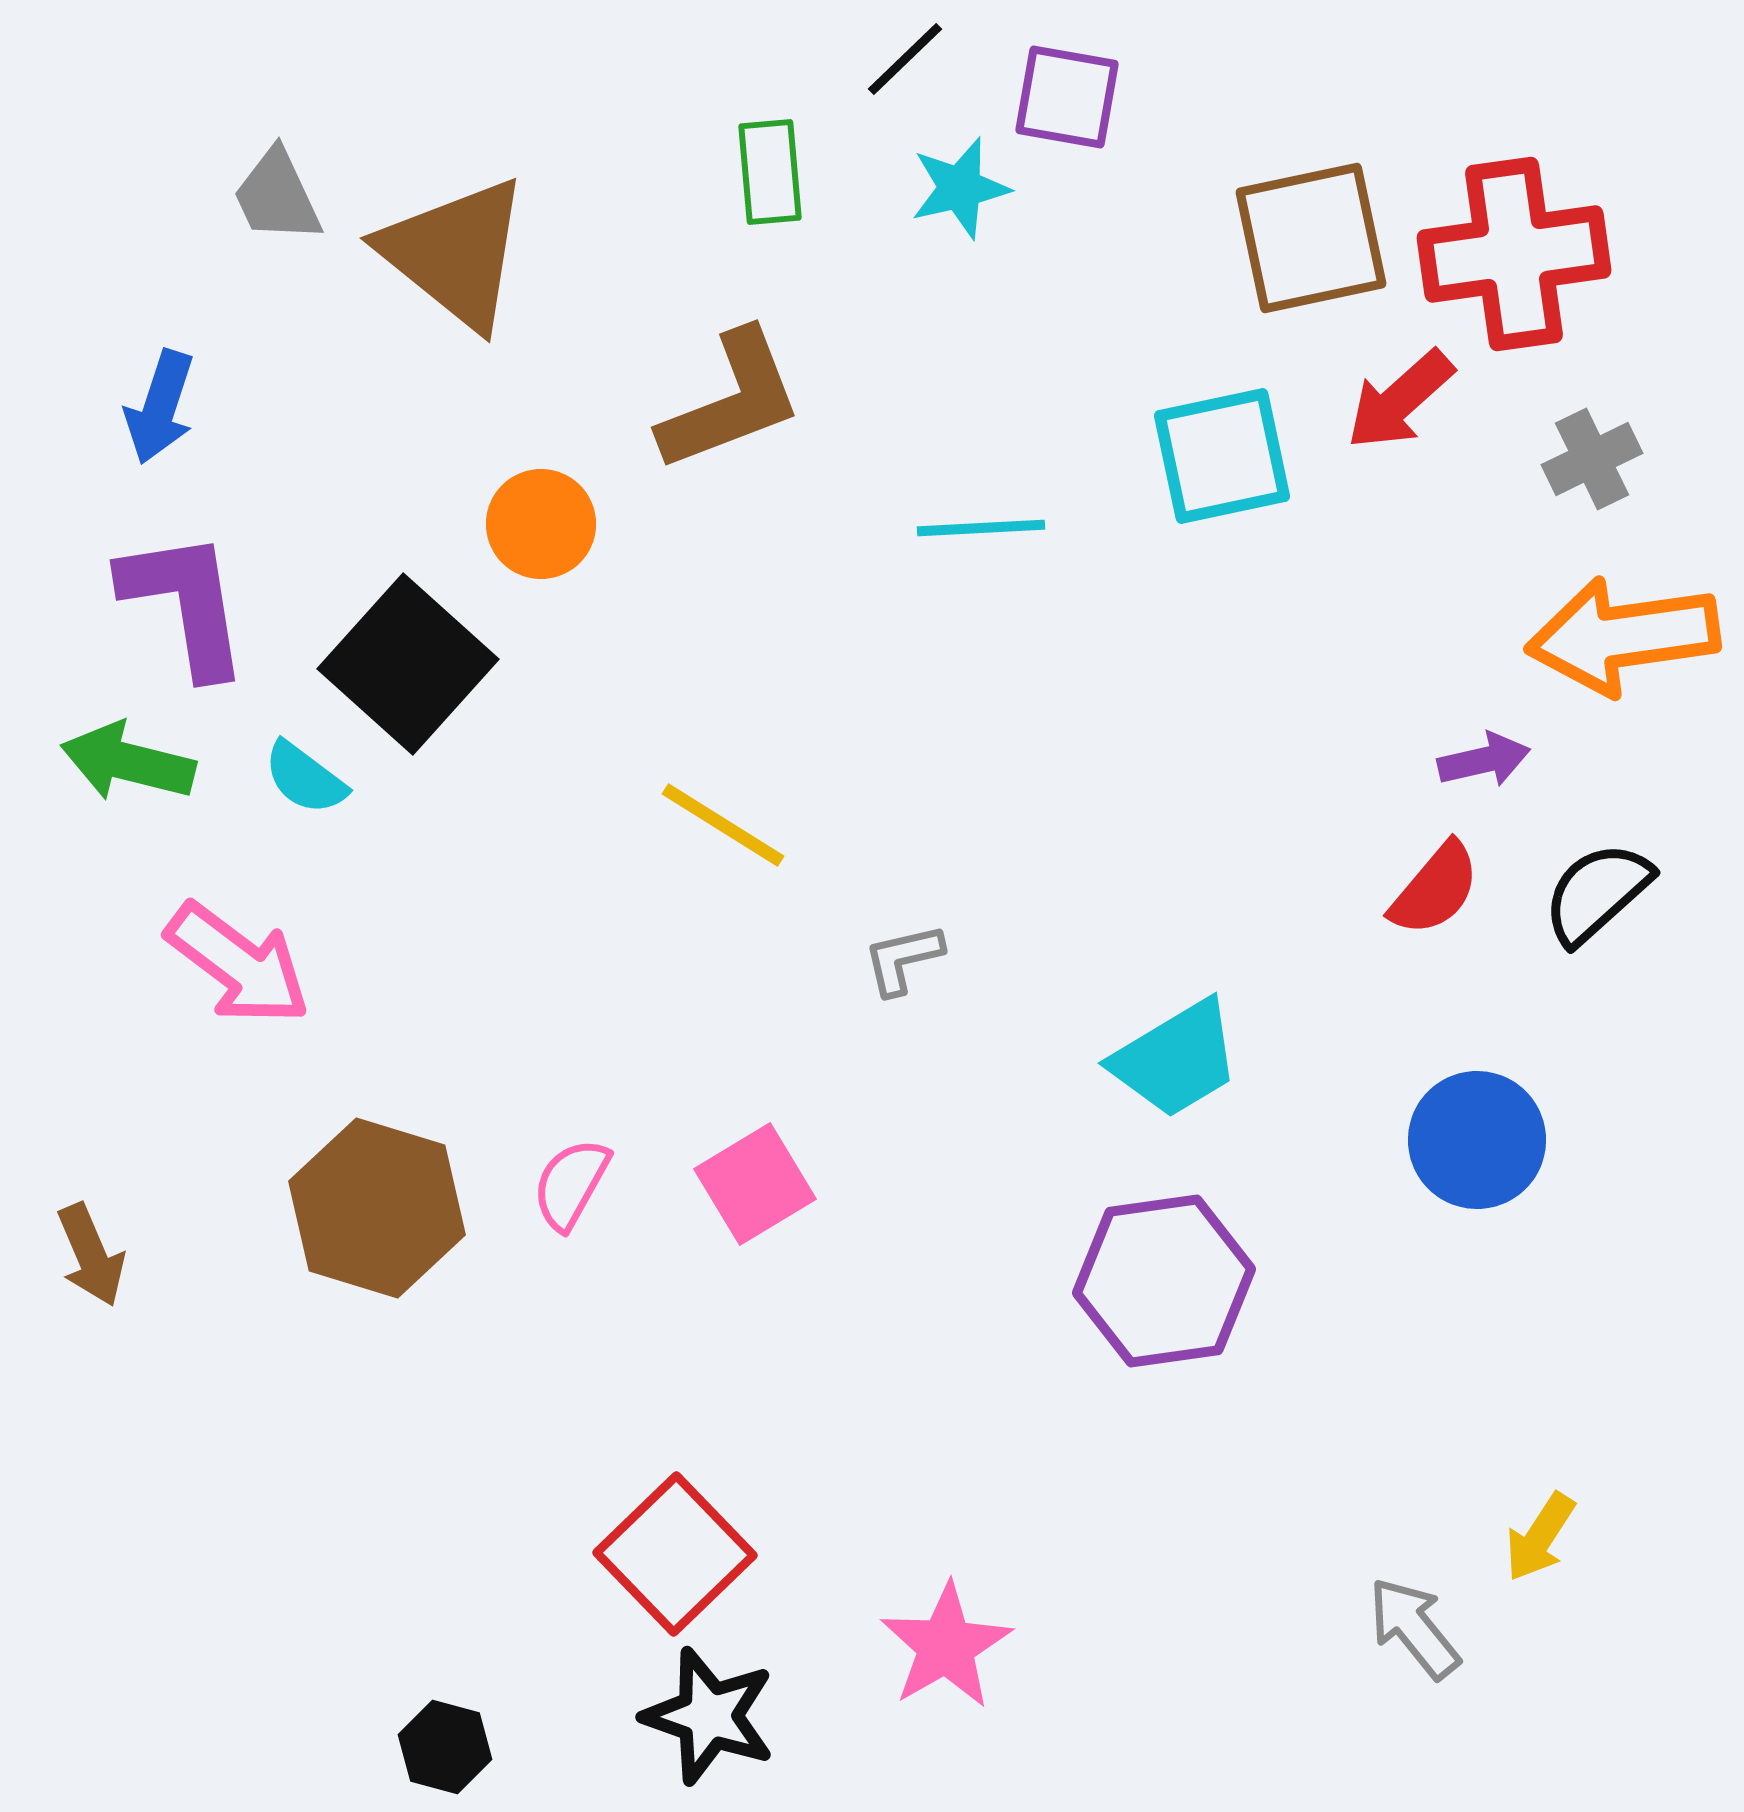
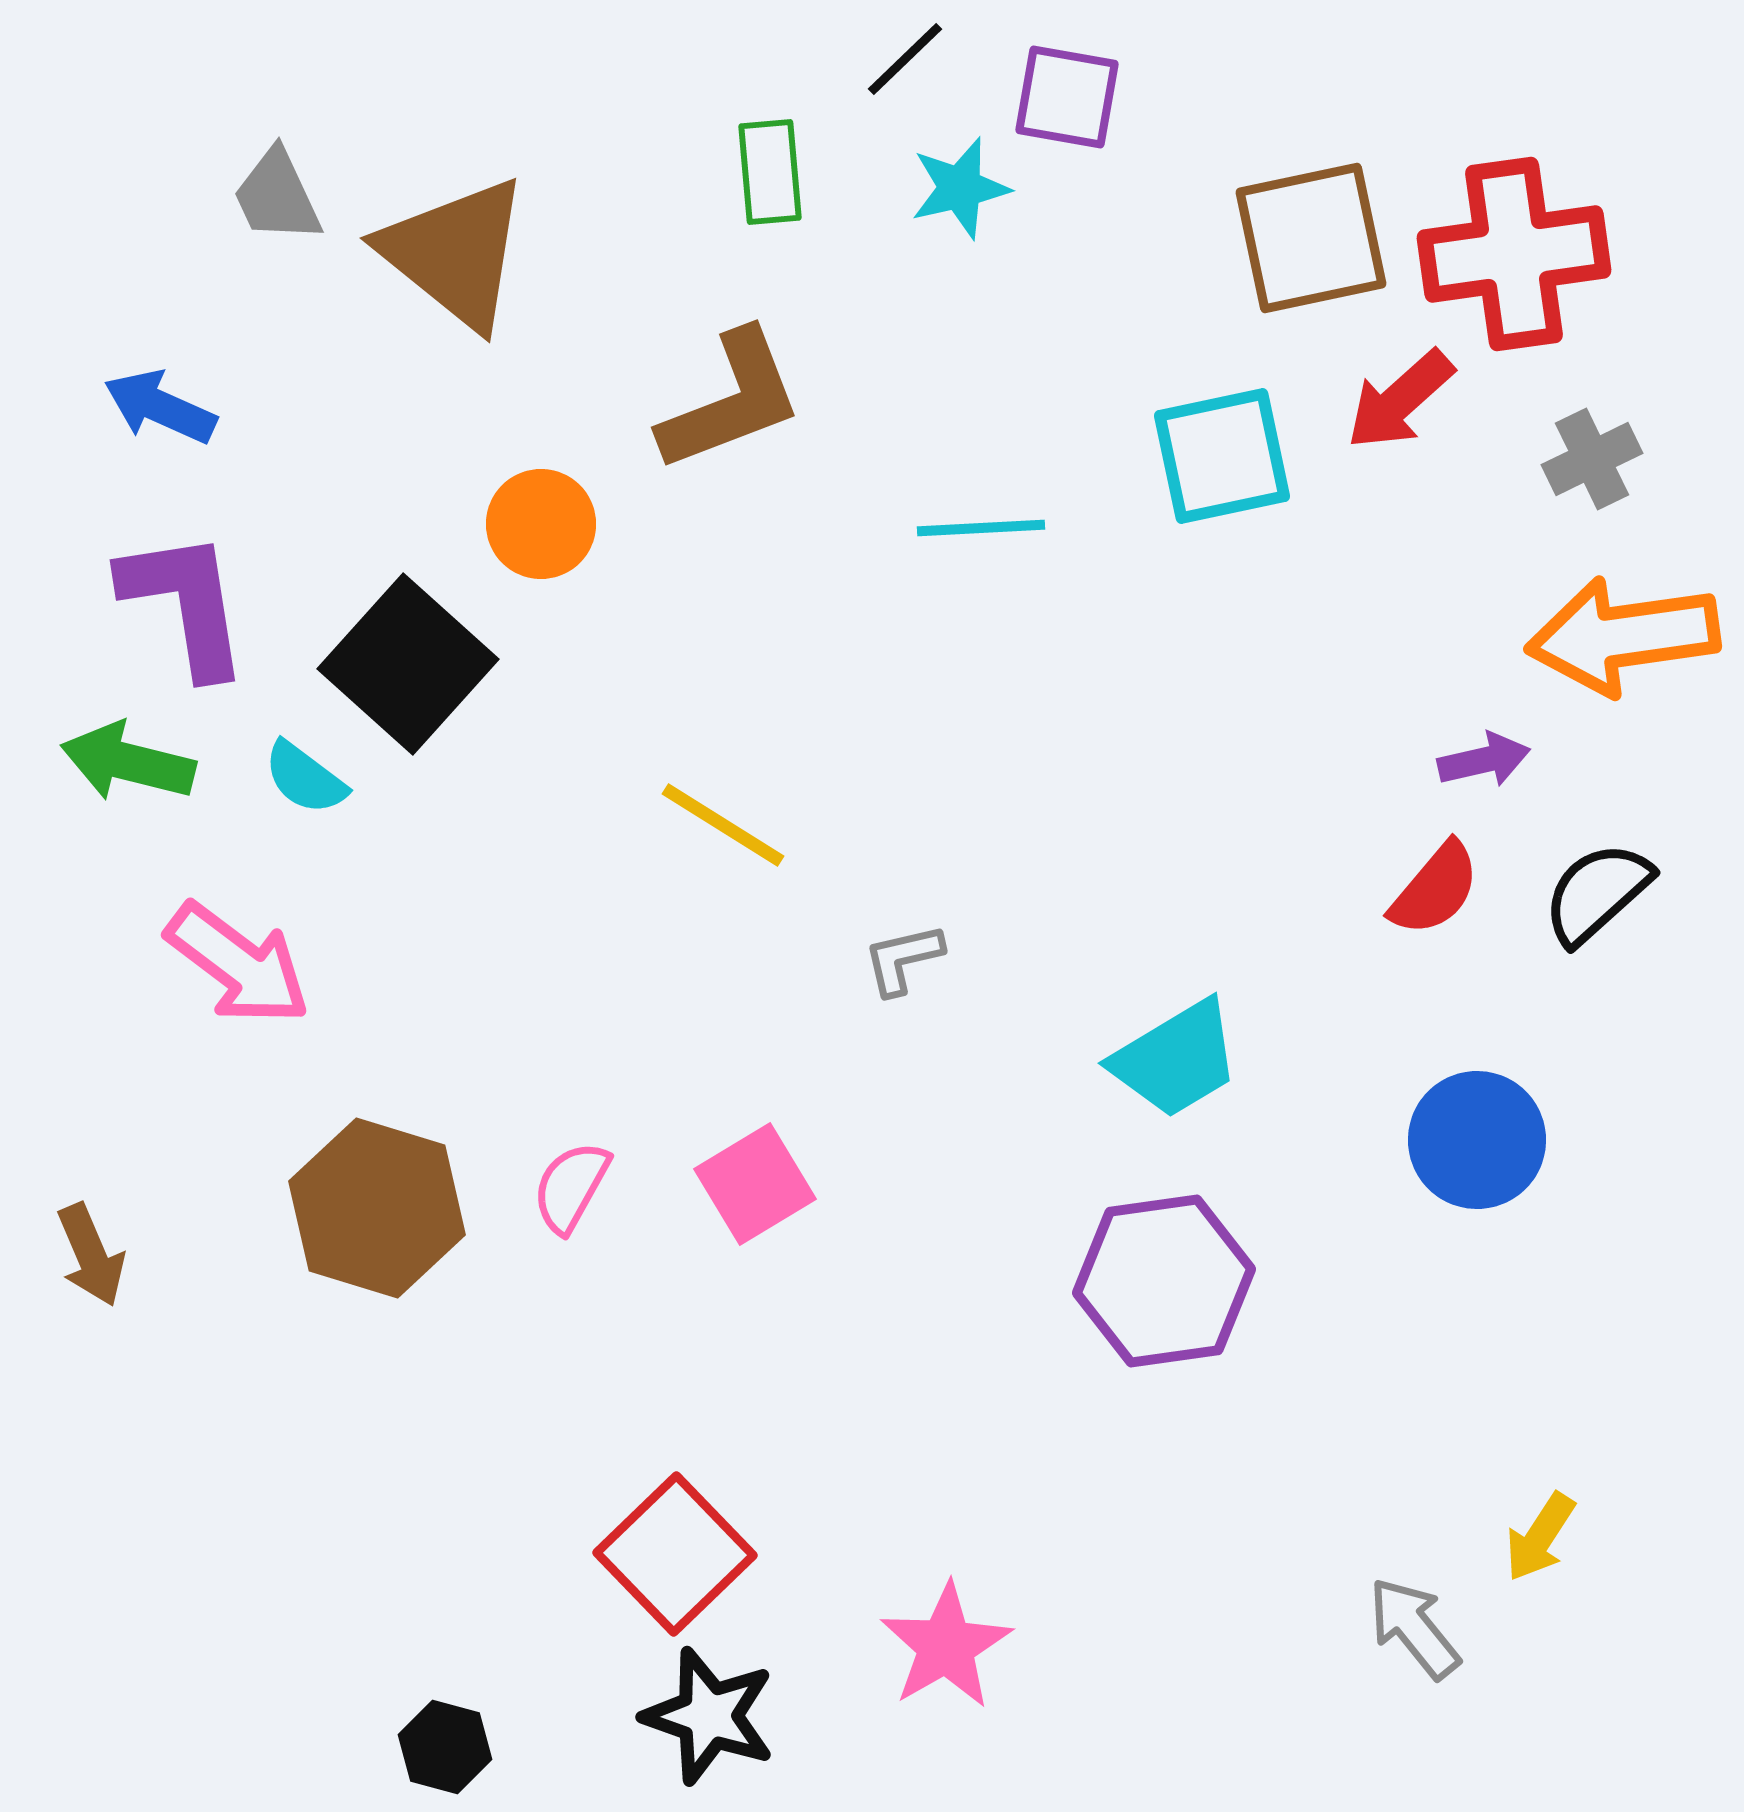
blue arrow: rotated 96 degrees clockwise
pink semicircle: moved 3 px down
